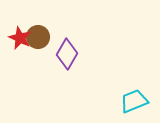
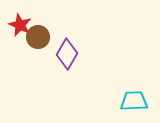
red star: moved 13 px up
cyan trapezoid: rotated 20 degrees clockwise
